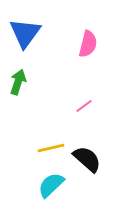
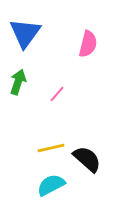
pink line: moved 27 px left, 12 px up; rotated 12 degrees counterclockwise
cyan semicircle: rotated 16 degrees clockwise
